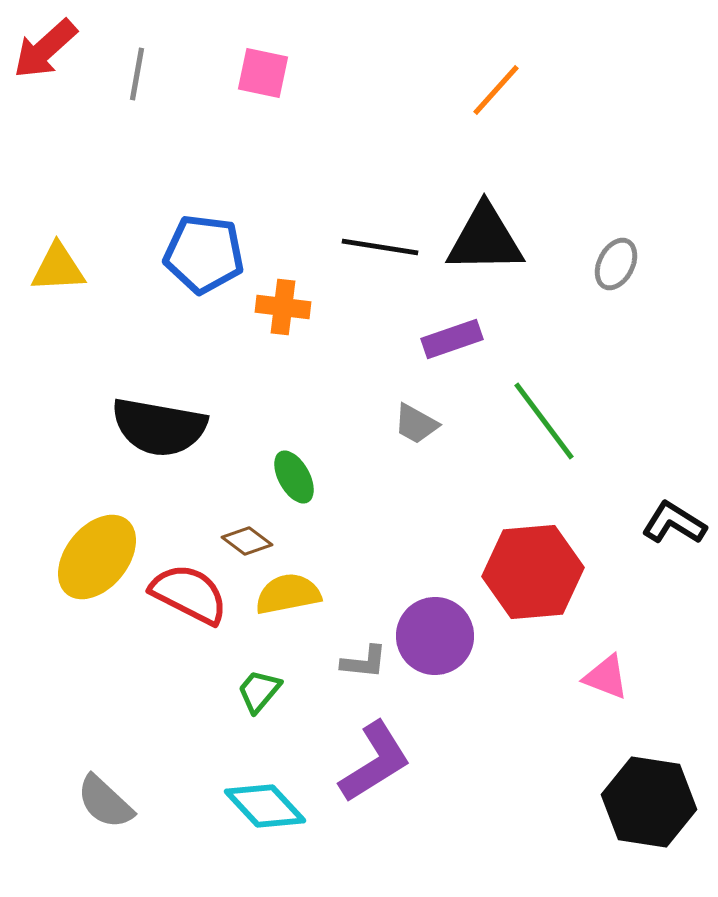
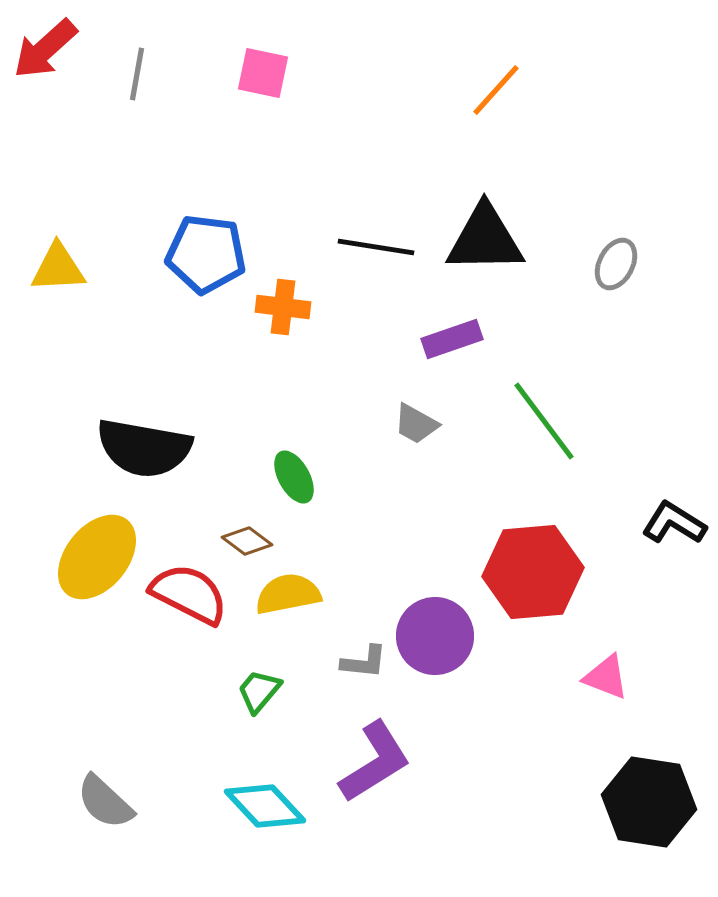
black line: moved 4 px left
blue pentagon: moved 2 px right
black semicircle: moved 15 px left, 21 px down
